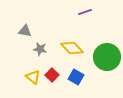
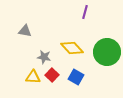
purple line: rotated 56 degrees counterclockwise
gray star: moved 4 px right, 8 px down
green circle: moved 5 px up
yellow triangle: rotated 35 degrees counterclockwise
